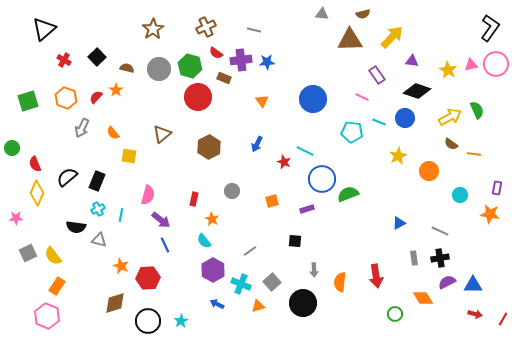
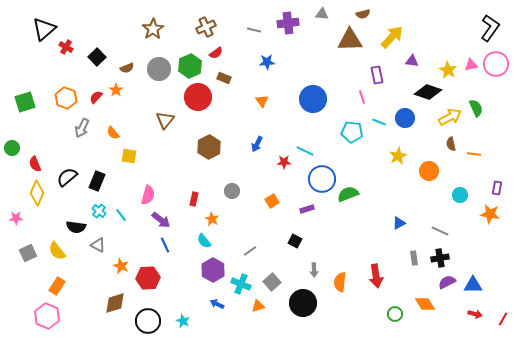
red semicircle at (216, 53): rotated 72 degrees counterclockwise
red cross at (64, 60): moved 2 px right, 13 px up
purple cross at (241, 60): moved 47 px right, 37 px up
green hexagon at (190, 66): rotated 20 degrees clockwise
brown semicircle at (127, 68): rotated 144 degrees clockwise
purple rectangle at (377, 75): rotated 24 degrees clockwise
black diamond at (417, 91): moved 11 px right, 1 px down
pink line at (362, 97): rotated 48 degrees clockwise
green square at (28, 101): moved 3 px left, 1 px down
green semicircle at (477, 110): moved 1 px left, 2 px up
brown triangle at (162, 134): moved 3 px right, 14 px up; rotated 12 degrees counterclockwise
brown semicircle at (451, 144): rotated 40 degrees clockwise
red star at (284, 162): rotated 24 degrees counterclockwise
orange square at (272, 201): rotated 16 degrees counterclockwise
cyan cross at (98, 209): moved 1 px right, 2 px down; rotated 24 degrees counterclockwise
cyan line at (121, 215): rotated 48 degrees counterclockwise
gray triangle at (99, 240): moved 1 px left, 5 px down; rotated 14 degrees clockwise
black square at (295, 241): rotated 24 degrees clockwise
yellow semicircle at (53, 256): moved 4 px right, 5 px up
orange diamond at (423, 298): moved 2 px right, 6 px down
cyan star at (181, 321): moved 2 px right; rotated 16 degrees counterclockwise
